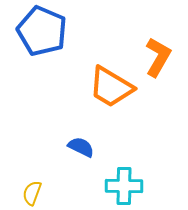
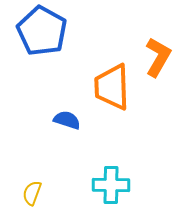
blue pentagon: rotated 6 degrees clockwise
orange trapezoid: moved 1 px right; rotated 57 degrees clockwise
blue semicircle: moved 14 px left, 27 px up; rotated 8 degrees counterclockwise
cyan cross: moved 13 px left, 1 px up
